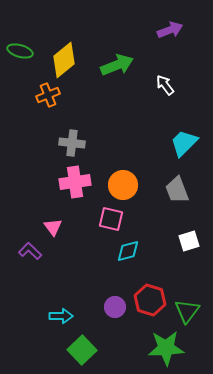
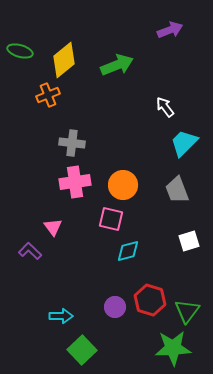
white arrow: moved 22 px down
green star: moved 7 px right
